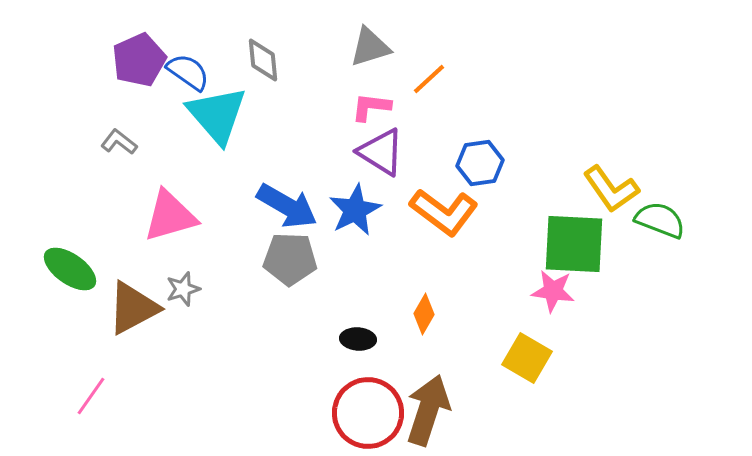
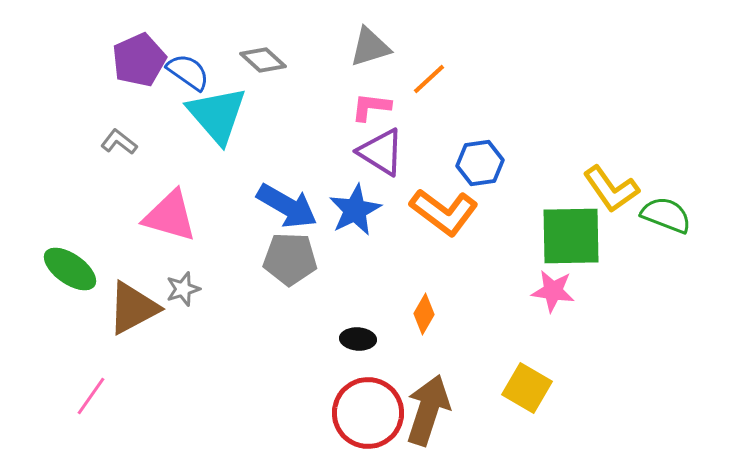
gray diamond: rotated 42 degrees counterclockwise
pink triangle: rotated 32 degrees clockwise
green semicircle: moved 6 px right, 5 px up
green square: moved 3 px left, 8 px up; rotated 4 degrees counterclockwise
yellow square: moved 30 px down
